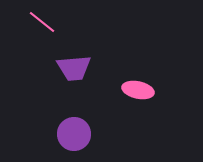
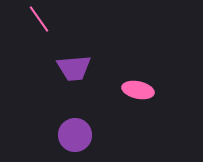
pink line: moved 3 px left, 3 px up; rotated 16 degrees clockwise
purple circle: moved 1 px right, 1 px down
